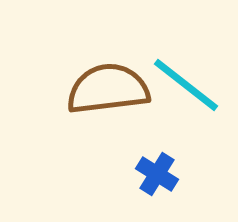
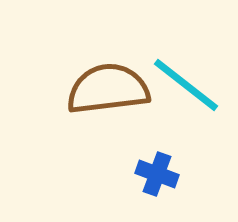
blue cross: rotated 12 degrees counterclockwise
